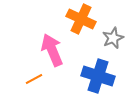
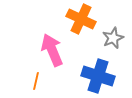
orange line: moved 2 px right, 2 px down; rotated 48 degrees counterclockwise
